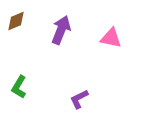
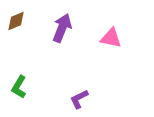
purple arrow: moved 1 px right, 2 px up
